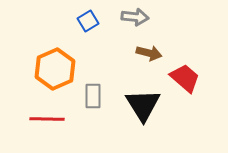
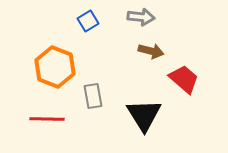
gray arrow: moved 6 px right
brown arrow: moved 2 px right, 2 px up
orange hexagon: moved 2 px up; rotated 15 degrees counterclockwise
red trapezoid: moved 1 px left, 1 px down
gray rectangle: rotated 10 degrees counterclockwise
black triangle: moved 1 px right, 10 px down
